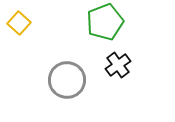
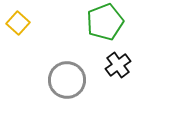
yellow square: moved 1 px left
